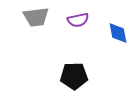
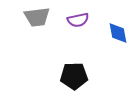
gray trapezoid: moved 1 px right
